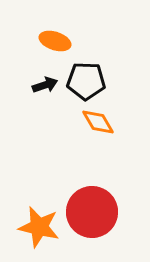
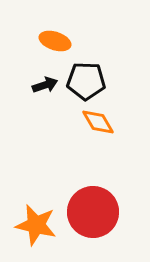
red circle: moved 1 px right
orange star: moved 3 px left, 2 px up
